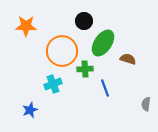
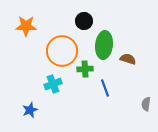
green ellipse: moved 1 px right, 2 px down; rotated 28 degrees counterclockwise
